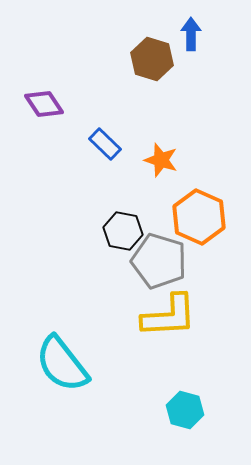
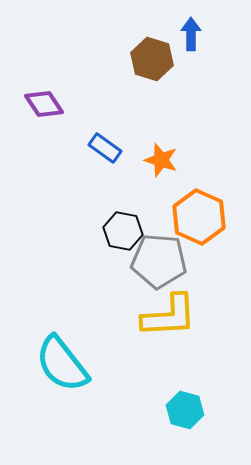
blue rectangle: moved 4 px down; rotated 8 degrees counterclockwise
gray pentagon: rotated 12 degrees counterclockwise
